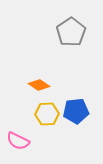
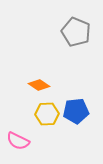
gray pentagon: moved 5 px right; rotated 16 degrees counterclockwise
